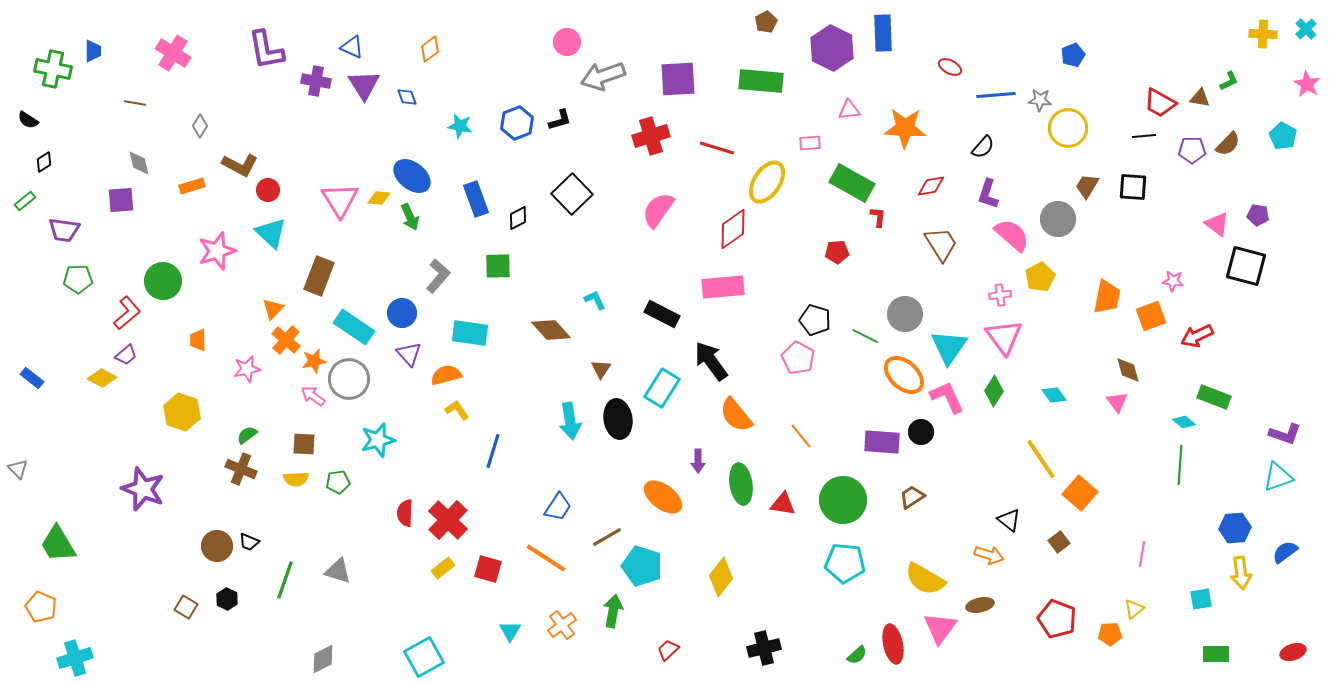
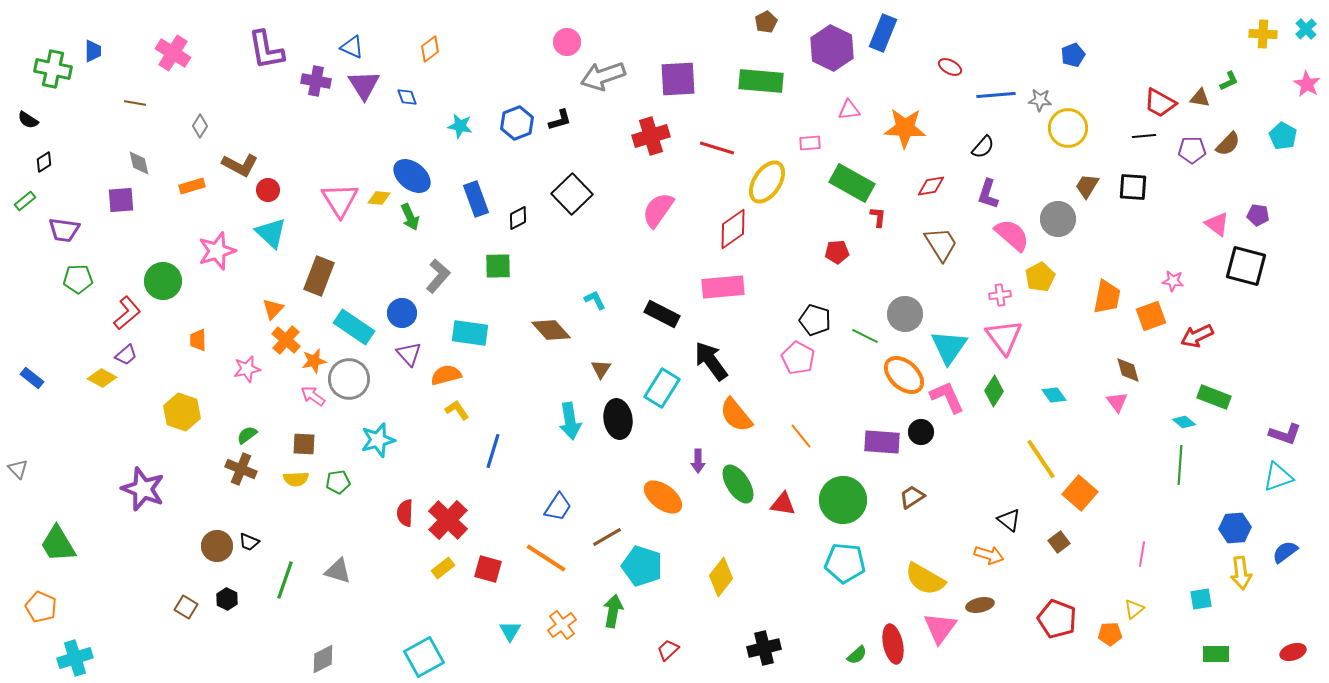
blue rectangle at (883, 33): rotated 24 degrees clockwise
green ellipse at (741, 484): moved 3 px left; rotated 24 degrees counterclockwise
